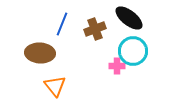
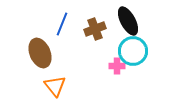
black ellipse: moved 1 px left, 3 px down; rotated 24 degrees clockwise
brown ellipse: rotated 64 degrees clockwise
